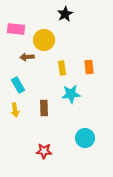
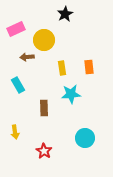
pink rectangle: rotated 30 degrees counterclockwise
yellow arrow: moved 22 px down
red star: rotated 28 degrees clockwise
